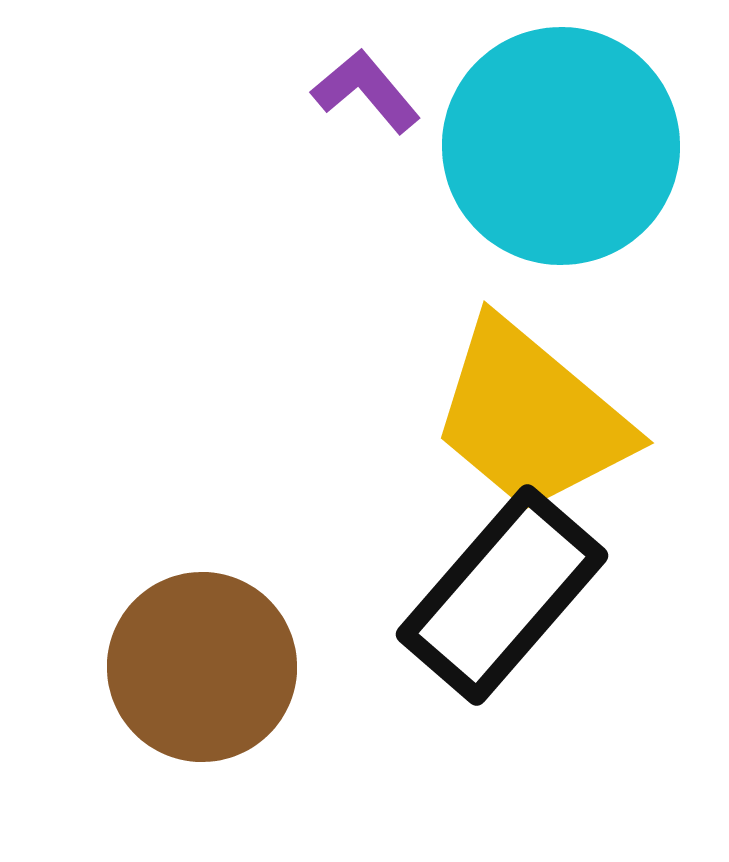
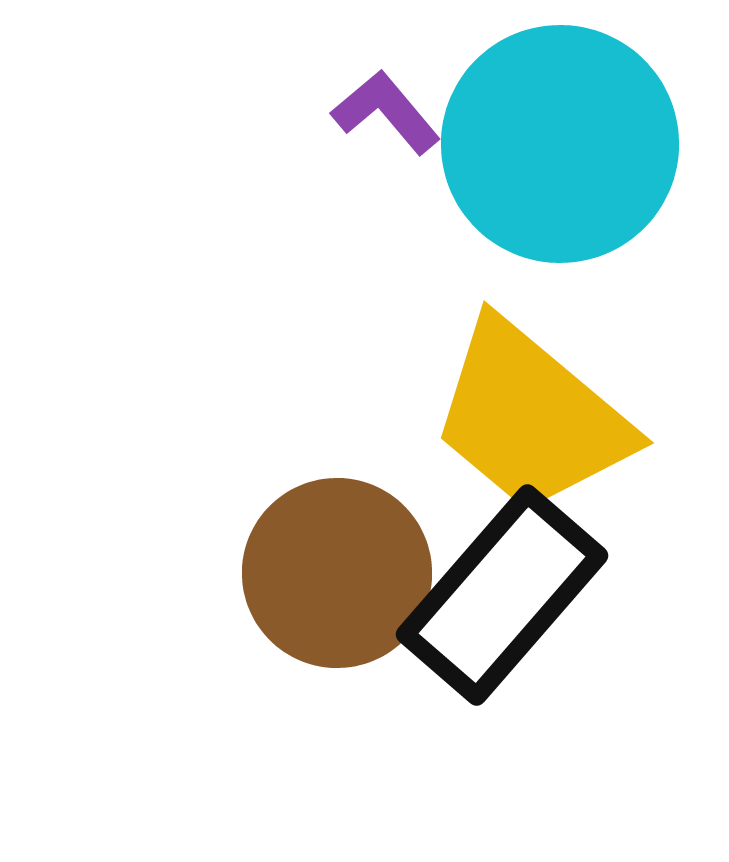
purple L-shape: moved 20 px right, 21 px down
cyan circle: moved 1 px left, 2 px up
brown circle: moved 135 px right, 94 px up
